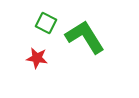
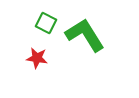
green L-shape: moved 2 px up
